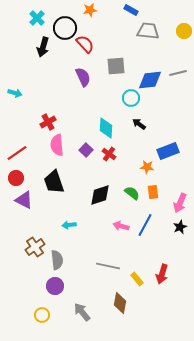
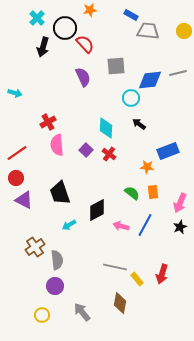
blue rectangle at (131, 10): moved 5 px down
black trapezoid at (54, 182): moved 6 px right, 11 px down
black diamond at (100, 195): moved 3 px left, 15 px down; rotated 10 degrees counterclockwise
cyan arrow at (69, 225): rotated 24 degrees counterclockwise
gray line at (108, 266): moved 7 px right, 1 px down
